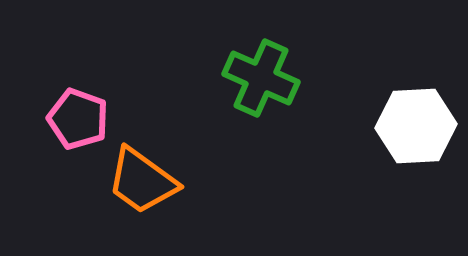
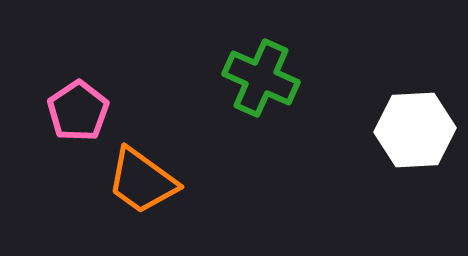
pink pentagon: moved 8 px up; rotated 18 degrees clockwise
white hexagon: moved 1 px left, 4 px down
